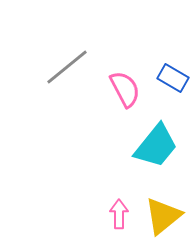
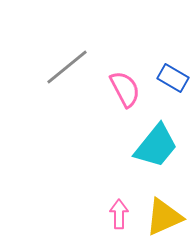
yellow triangle: moved 1 px right, 1 px down; rotated 15 degrees clockwise
